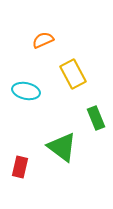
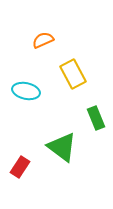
red rectangle: rotated 20 degrees clockwise
